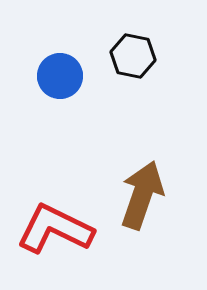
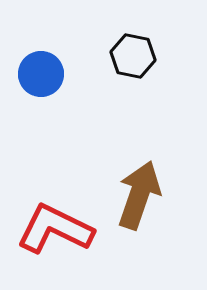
blue circle: moved 19 px left, 2 px up
brown arrow: moved 3 px left
